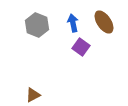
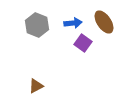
blue arrow: rotated 96 degrees clockwise
purple square: moved 2 px right, 4 px up
brown triangle: moved 3 px right, 9 px up
